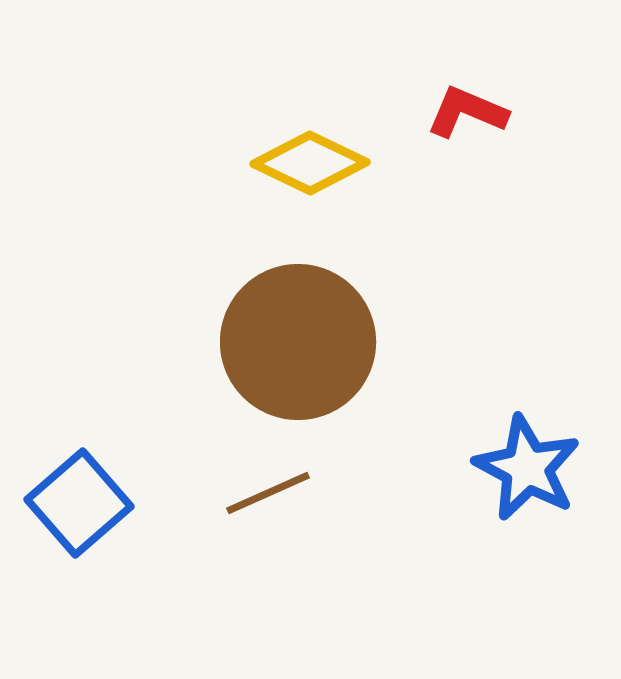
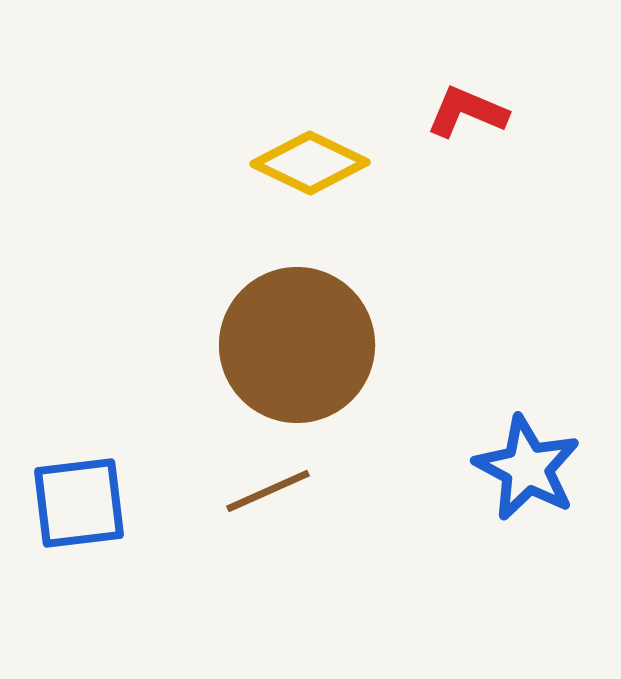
brown circle: moved 1 px left, 3 px down
brown line: moved 2 px up
blue square: rotated 34 degrees clockwise
